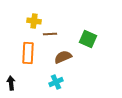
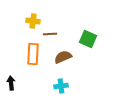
yellow cross: moved 1 px left
orange rectangle: moved 5 px right, 1 px down
cyan cross: moved 5 px right, 4 px down; rotated 16 degrees clockwise
